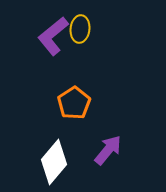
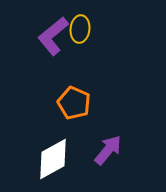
orange pentagon: rotated 16 degrees counterclockwise
white diamond: moved 1 px left, 3 px up; rotated 21 degrees clockwise
